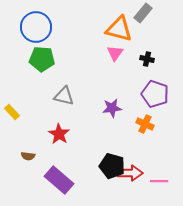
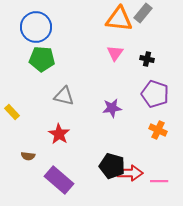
orange triangle: moved 10 px up; rotated 8 degrees counterclockwise
orange cross: moved 13 px right, 6 px down
